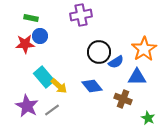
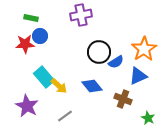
blue triangle: moved 1 px right, 1 px up; rotated 24 degrees counterclockwise
gray line: moved 13 px right, 6 px down
